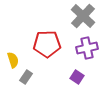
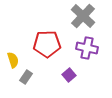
purple cross: rotated 25 degrees clockwise
purple square: moved 8 px left, 2 px up; rotated 16 degrees clockwise
